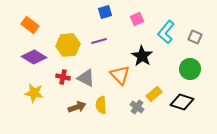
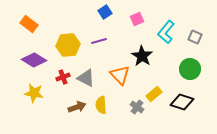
blue square: rotated 16 degrees counterclockwise
orange rectangle: moved 1 px left, 1 px up
purple diamond: moved 3 px down
red cross: rotated 32 degrees counterclockwise
